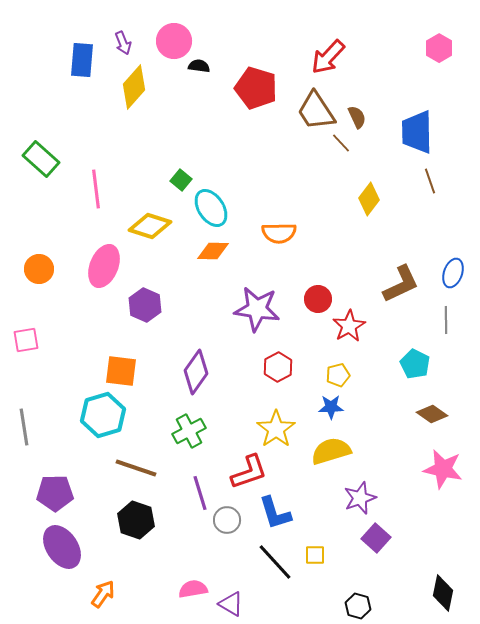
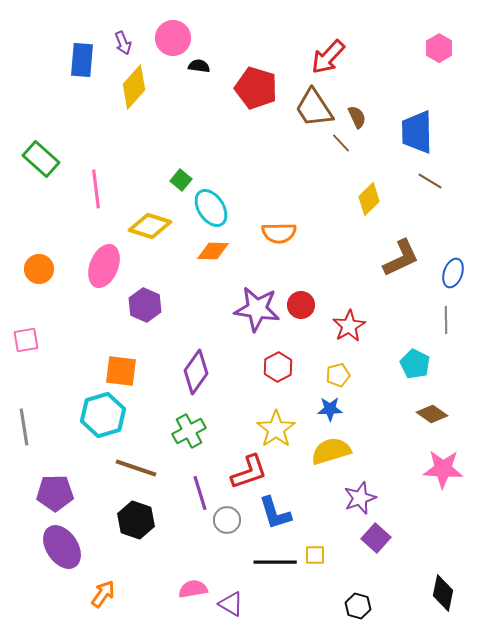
pink circle at (174, 41): moved 1 px left, 3 px up
brown trapezoid at (316, 111): moved 2 px left, 3 px up
brown line at (430, 181): rotated 40 degrees counterclockwise
yellow diamond at (369, 199): rotated 8 degrees clockwise
brown L-shape at (401, 284): moved 26 px up
red circle at (318, 299): moved 17 px left, 6 px down
blue star at (331, 407): moved 1 px left, 2 px down
pink star at (443, 469): rotated 9 degrees counterclockwise
black line at (275, 562): rotated 48 degrees counterclockwise
